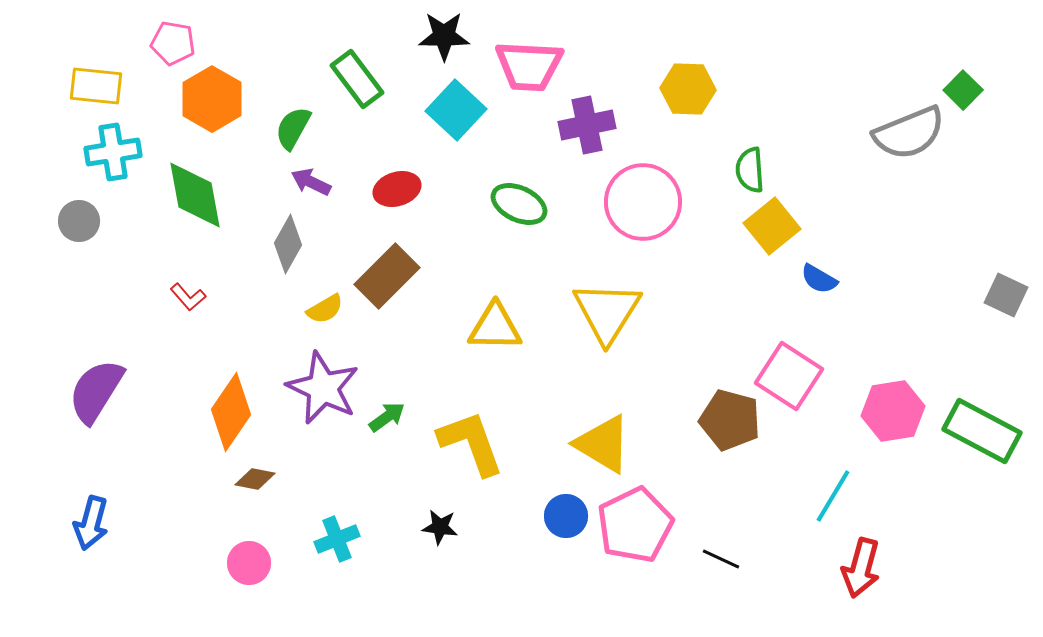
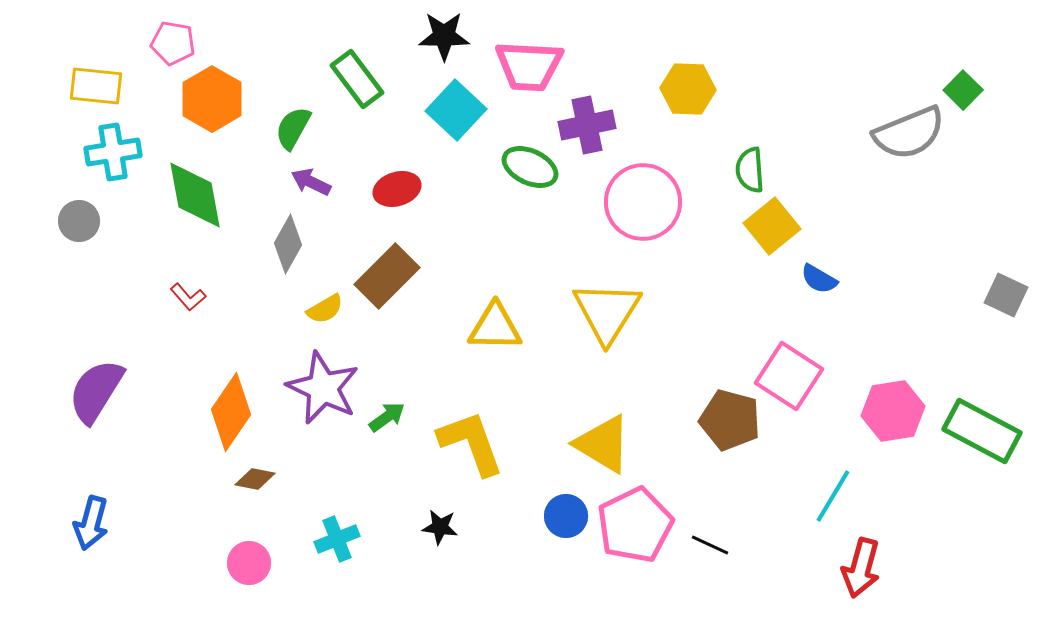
green ellipse at (519, 204): moved 11 px right, 37 px up
black line at (721, 559): moved 11 px left, 14 px up
